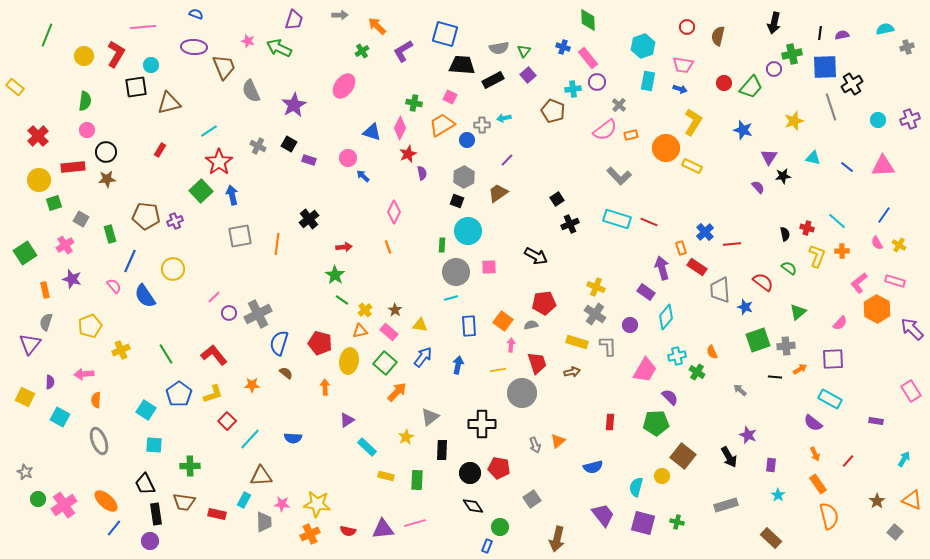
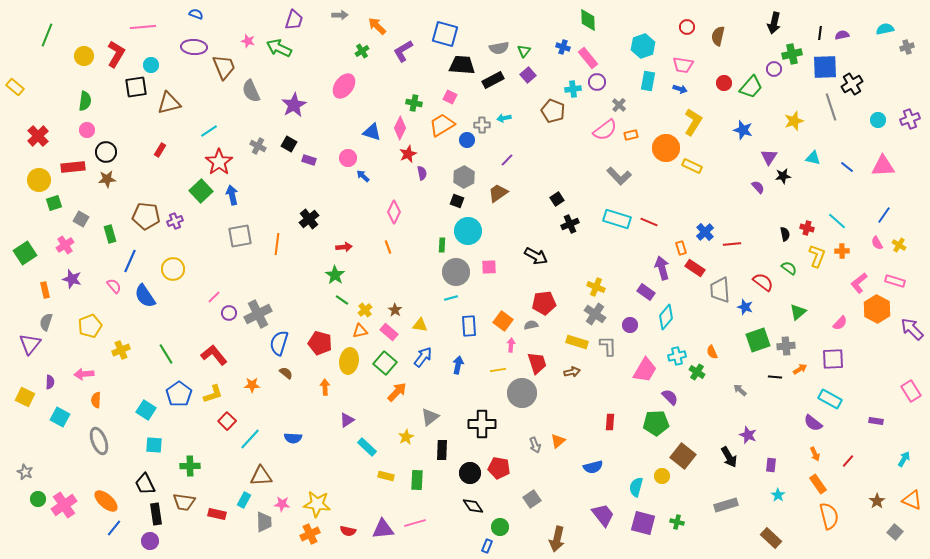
red rectangle at (697, 267): moved 2 px left, 1 px down
